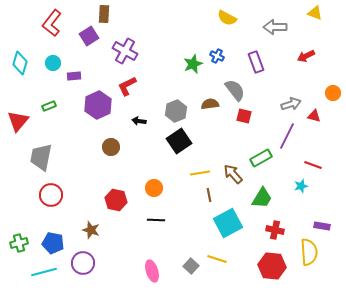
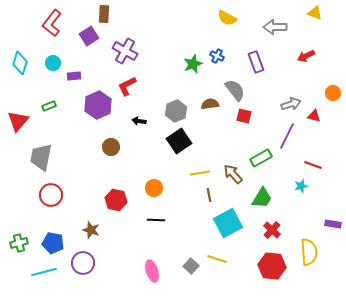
purple rectangle at (322, 226): moved 11 px right, 2 px up
red cross at (275, 230): moved 3 px left; rotated 30 degrees clockwise
